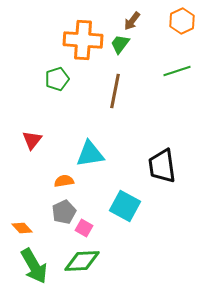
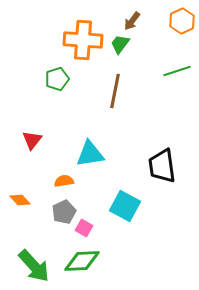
orange diamond: moved 2 px left, 28 px up
green arrow: rotated 12 degrees counterclockwise
